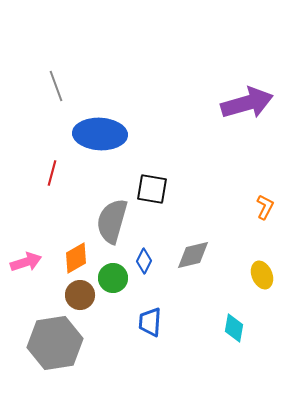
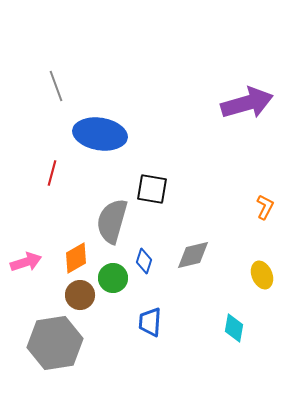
blue ellipse: rotated 6 degrees clockwise
blue diamond: rotated 10 degrees counterclockwise
